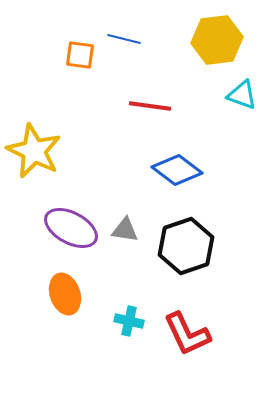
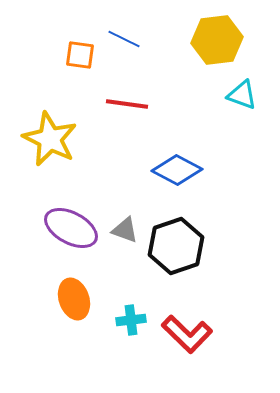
blue line: rotated 12 degrees clockwise
red line: moved 23 px left, 2 px up
yellow star: moved 16 px right, 12 px up
blue diamond: rotated 9 degrees counterclockwise
gray triangle: rotated 12 degrees clockwise
black hexagon: moved 10 px left
orange ellipse: moved 9 px right, 5 px down
cyan cross: moved 2 px right, 1 px up; rotated 20 degrees counterclockwise
red L-shape: rotated 21 degrees counterclockwise
